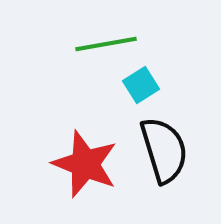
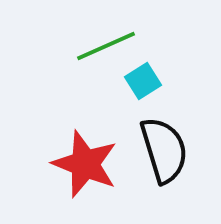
green line: moved 2 px down; rotated 14 degrees counterclockwise
cyan square: moved 2 px right, 4 px up
